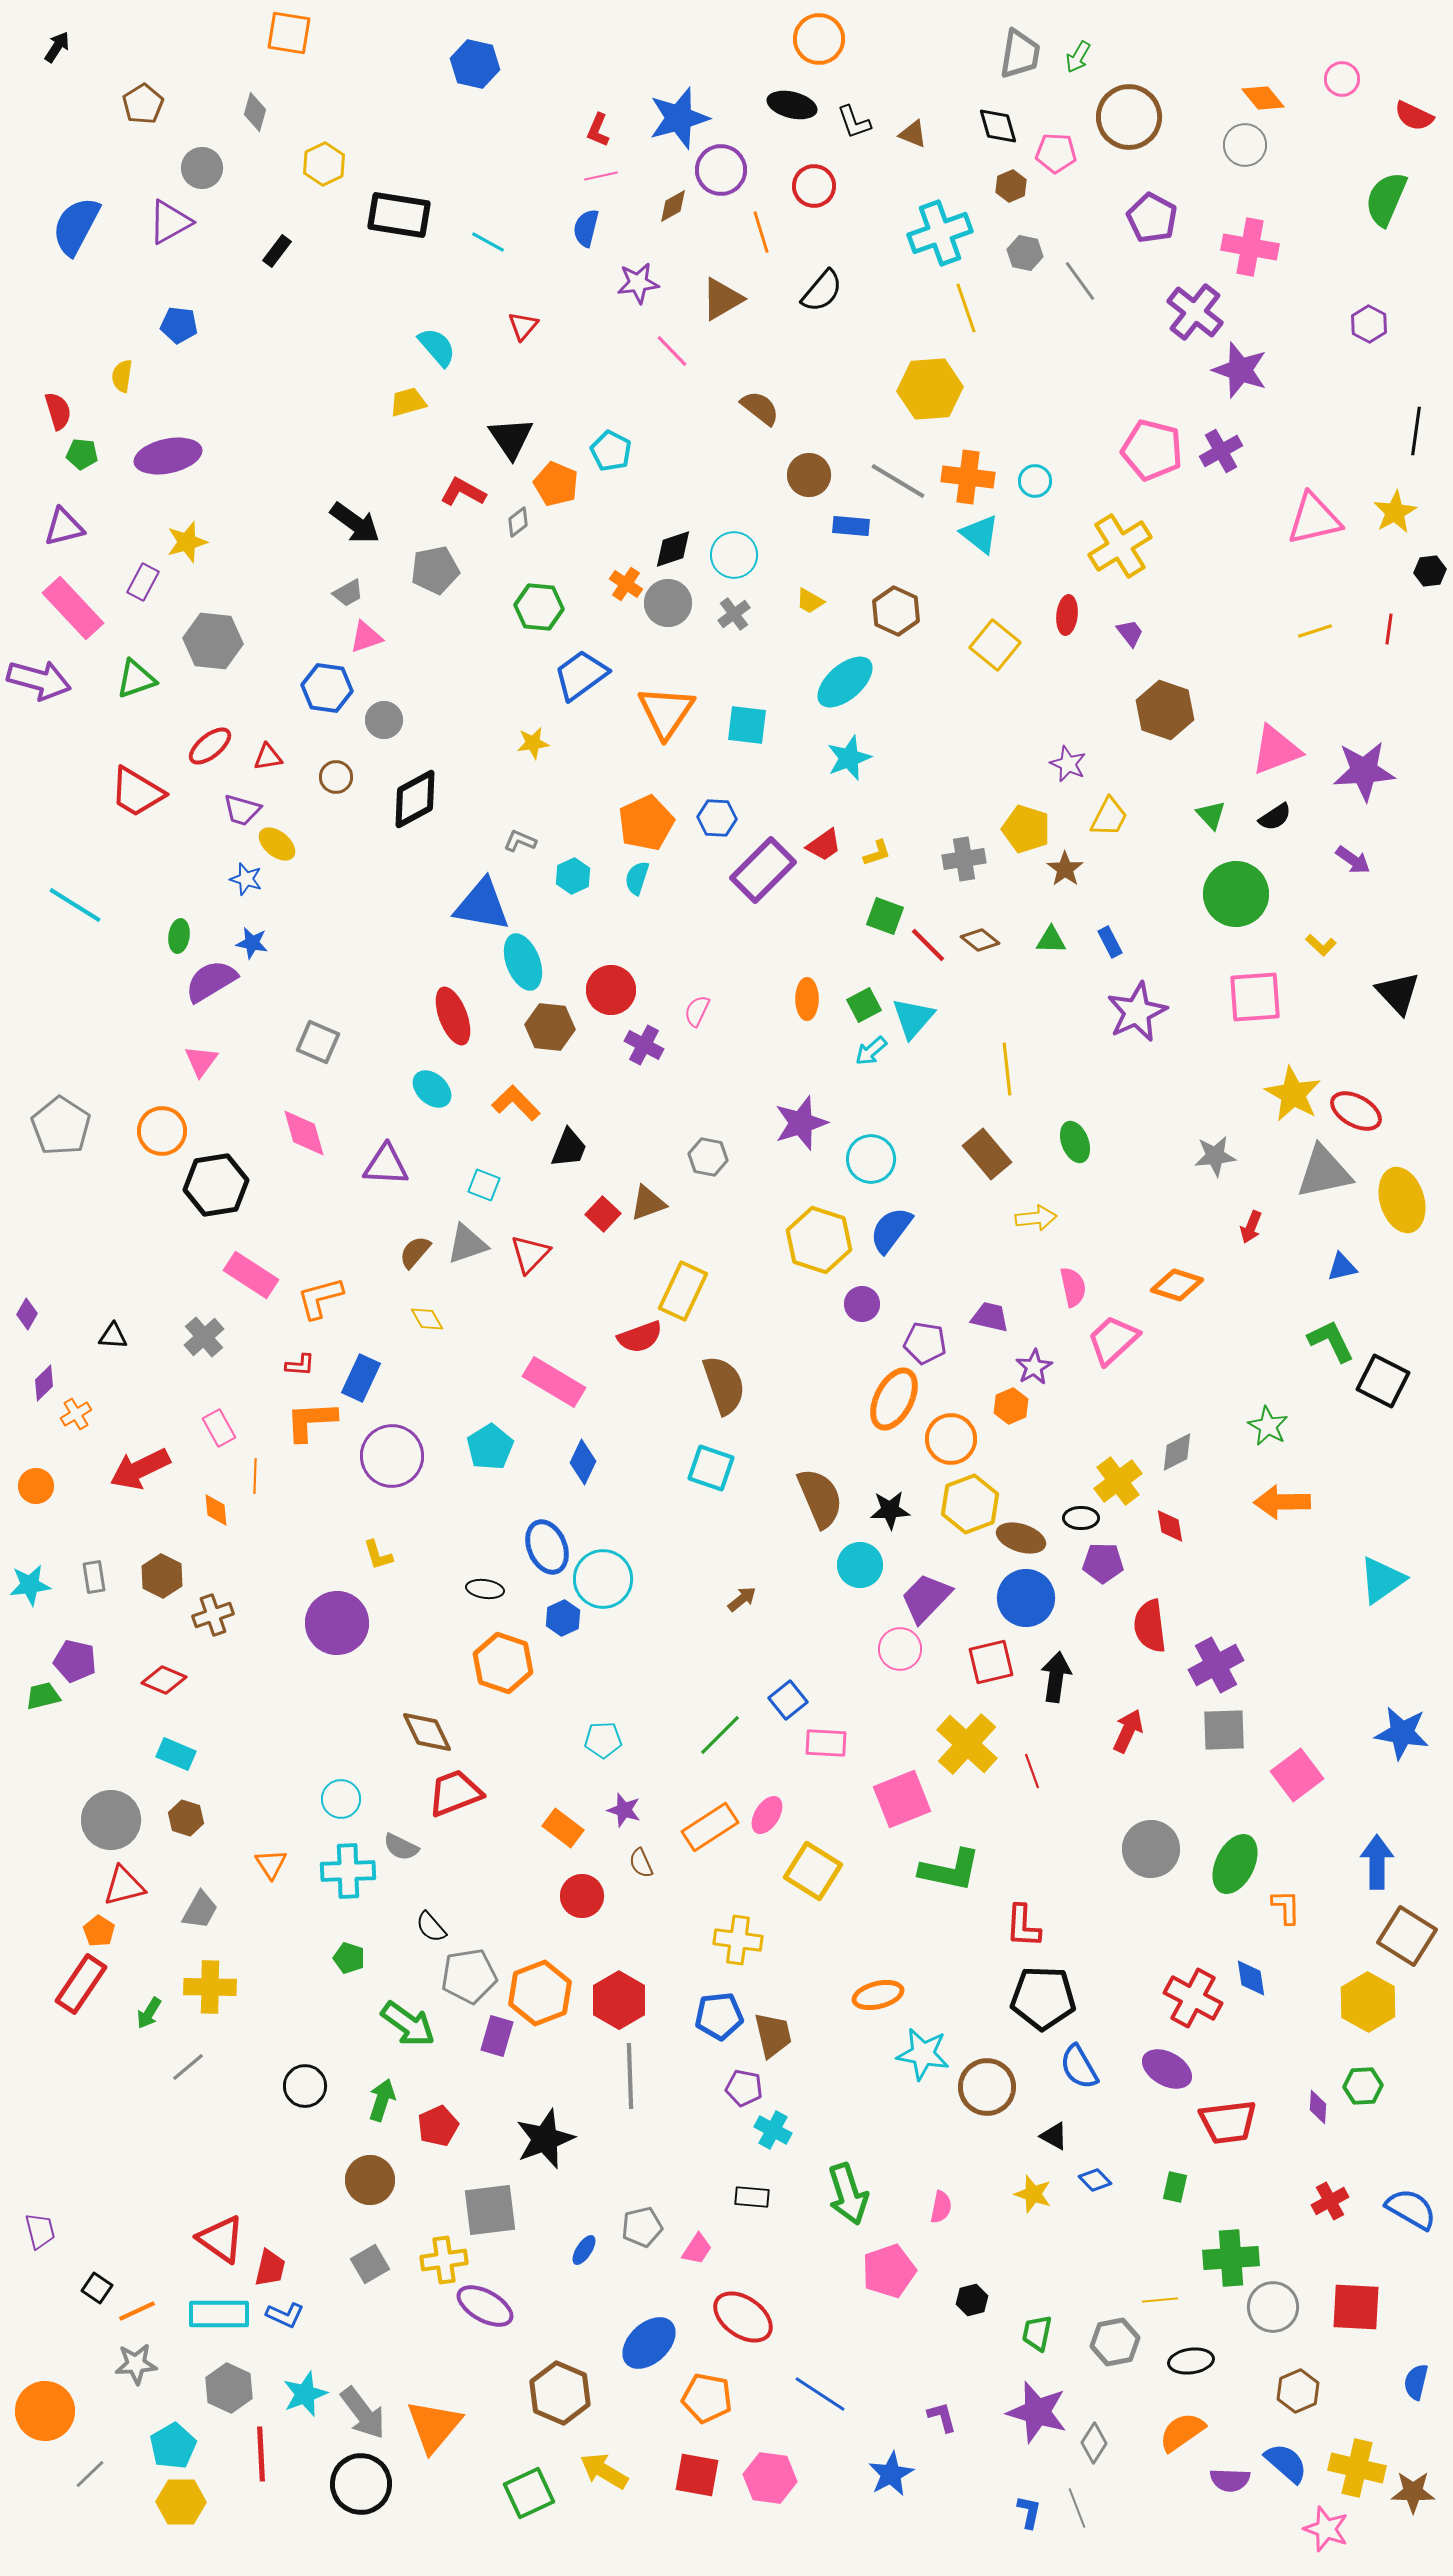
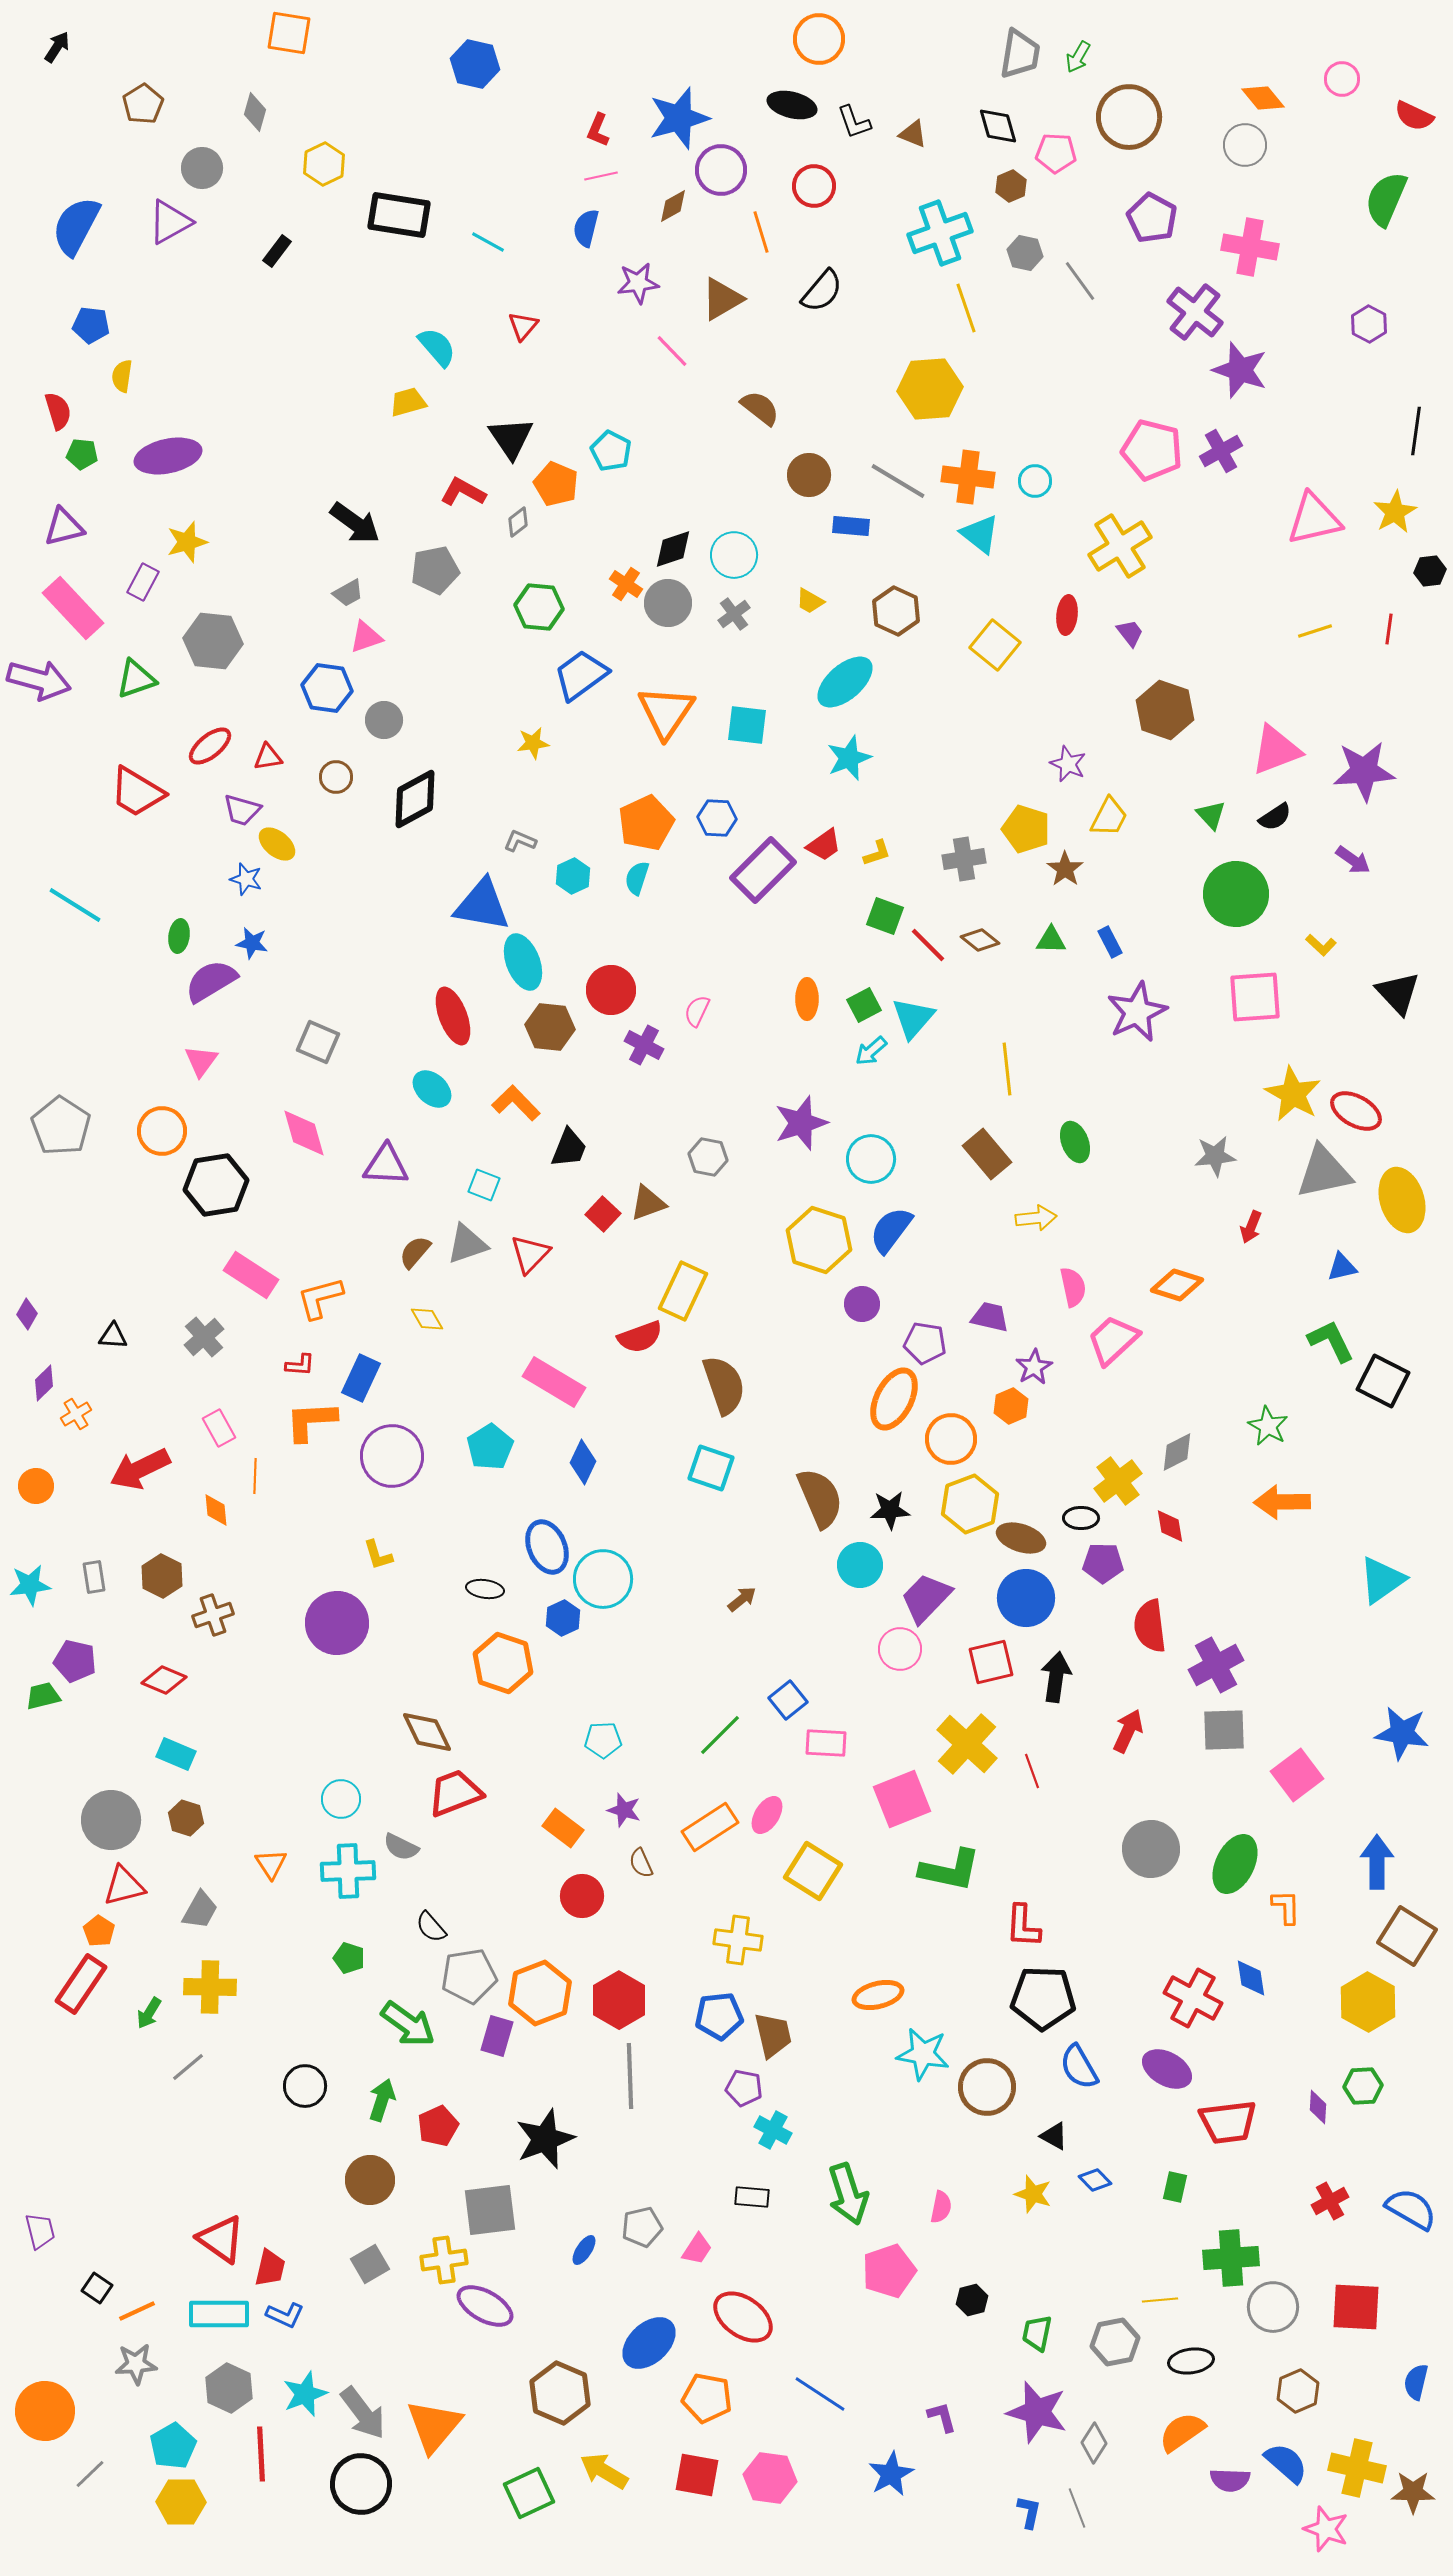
blue pentagon at (179, 325): moved 88 px left
